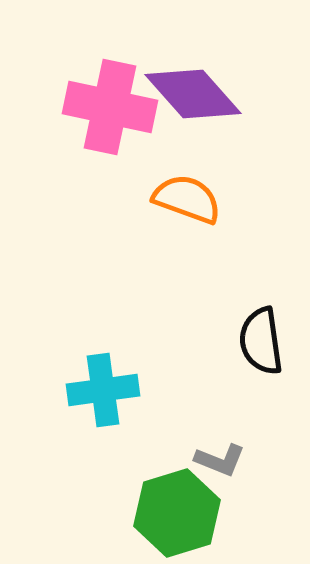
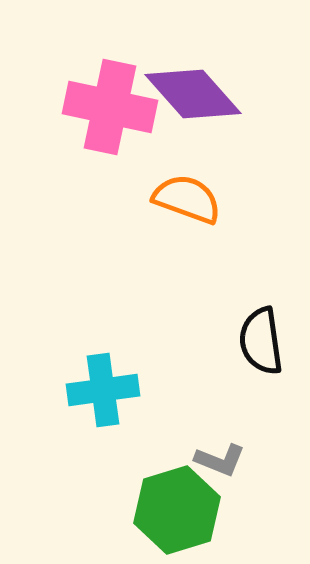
green hexagon: moved 3 px up
